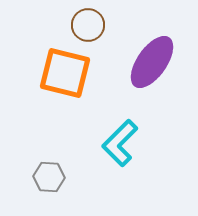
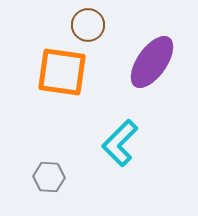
orange square: moved 3 px left, 1 px up; rotated 6 degrees counterclockwise
